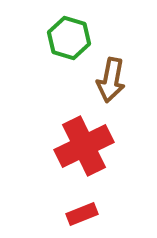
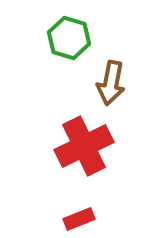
brown arrow: moved 3 px down
red rectangle: moved 3 px left, 5 px down
